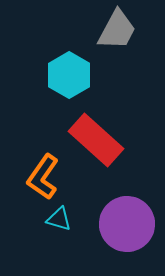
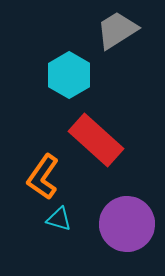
gray trapezoid: rotated 150 degrees counterclockwise
